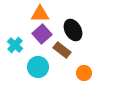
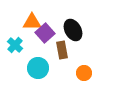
orange triangle: moved 8 px left, 8 px down
purple square: moved 3 px right, 1 px up
brown rectangle: rotated 42 degrees clockwise
cyan circle: moved 1 px down
